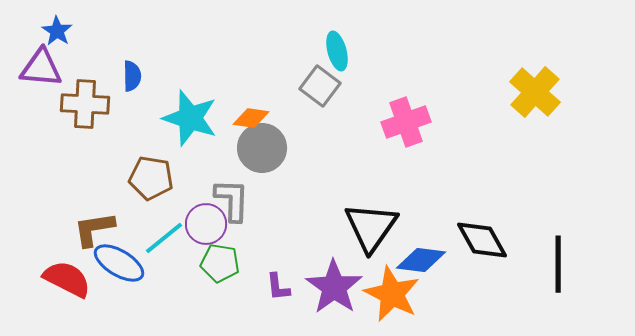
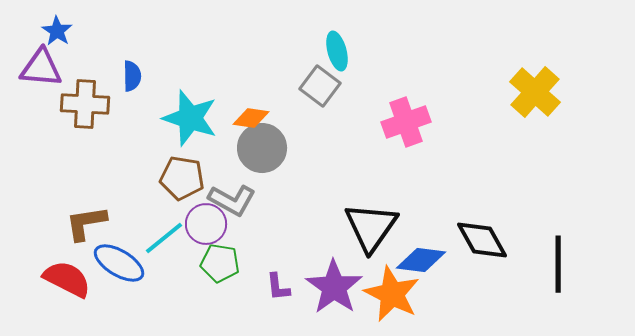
brown pentagon: moved 31 px right
gray L-shape: rotated 117 degrees clockwise
brown L-shape: moved 8 px left, 6 px up
